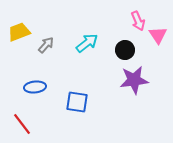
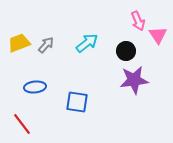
yellow trapezoid: moved 11 px down
black circle: moved 1 px right, 1 px down
